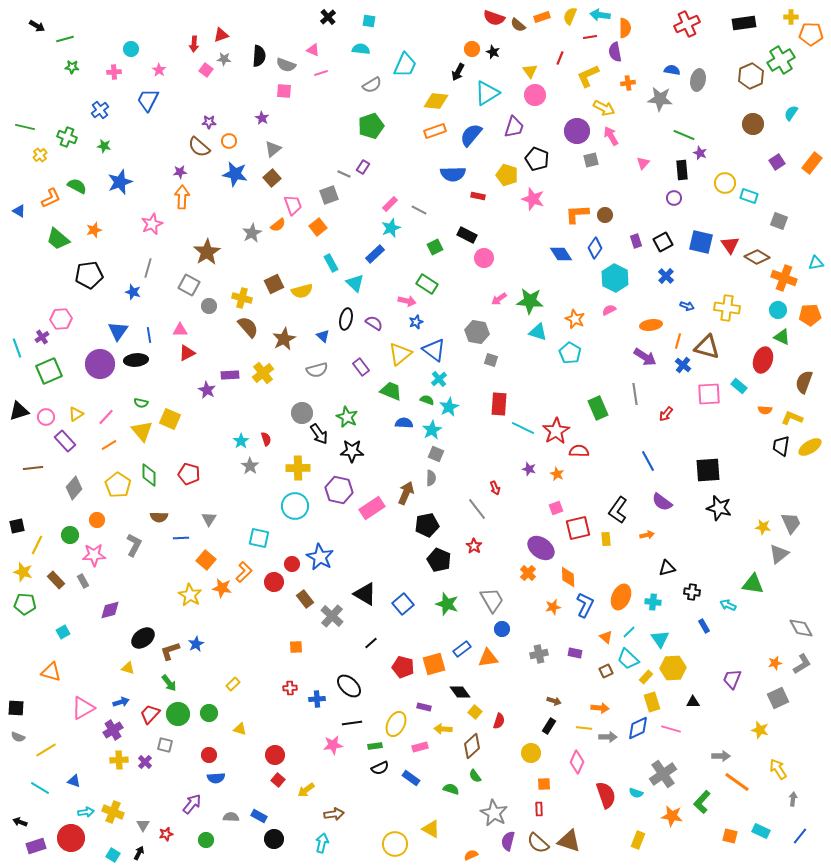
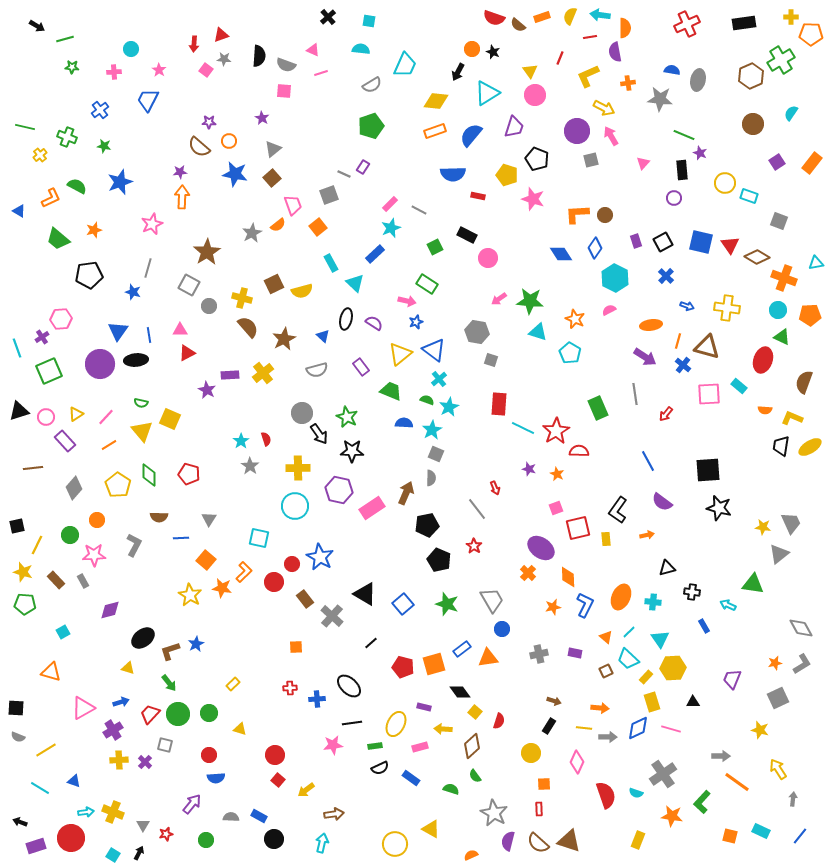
pink circle at (484, 258): moved 4 px right
